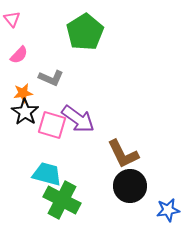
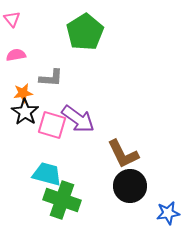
pink semicircle: moved 3 px left; rotated 144 degrees counterclockwise
gray L-shape: rotated 20 degrees counterclockwise
green cross: rotated 9 degrees counterclockwise
blue star: moved 3 px down
